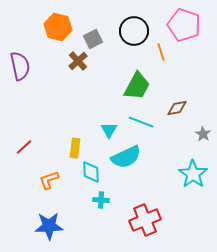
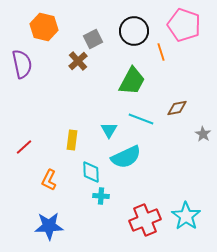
orange hexagon: moved 14 px left
purple semicircle: moved 2 px right, 2 px up
green trapezoid: moved 5 px left, 5 px up
cyan line: moved 3 px up
yellow rectangle: moved 3 px left, 8 px up
cyan star: moved 7 px left, 42 px down
orange L-shape: rotated 45 degrees counterclockwise
cyan cross: moved 4 px up
